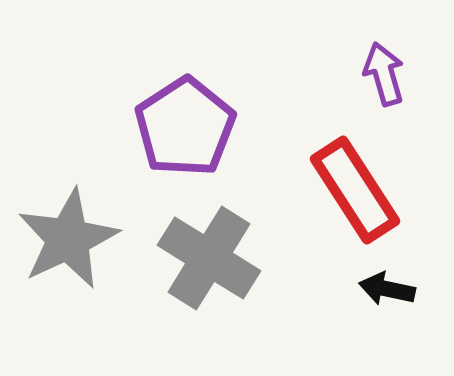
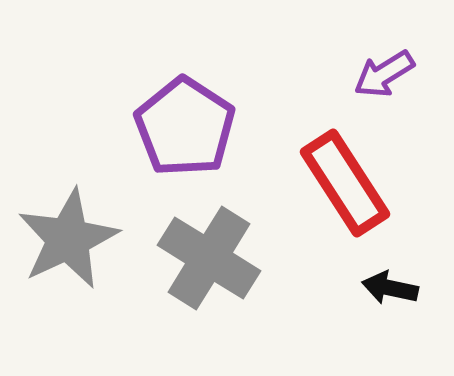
purple arrow: rotated 106 degrees counterclockwise
purple pentagon: rotated 6 degrees counterclockwise
red rectangle: moved 10 px left, 7 px up
black arrow: moved 3 px right, 1 px up
